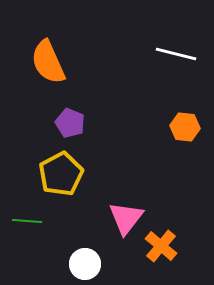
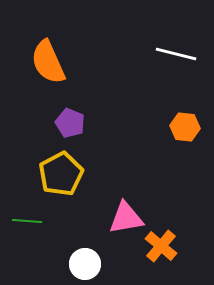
pink triangle: rotated 42 degrees clockwise
